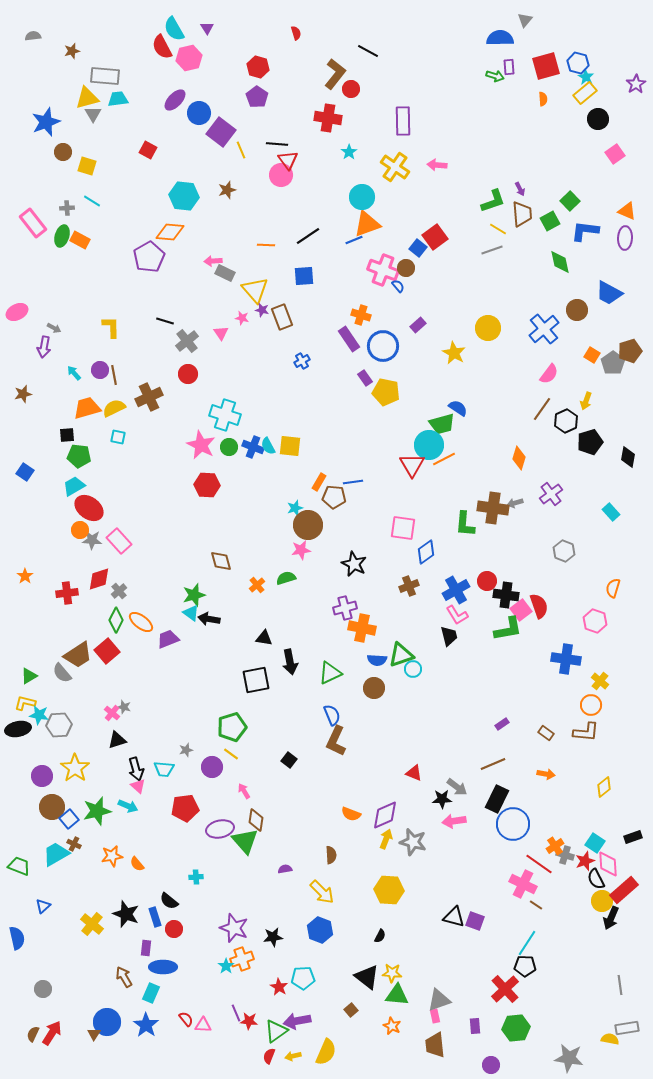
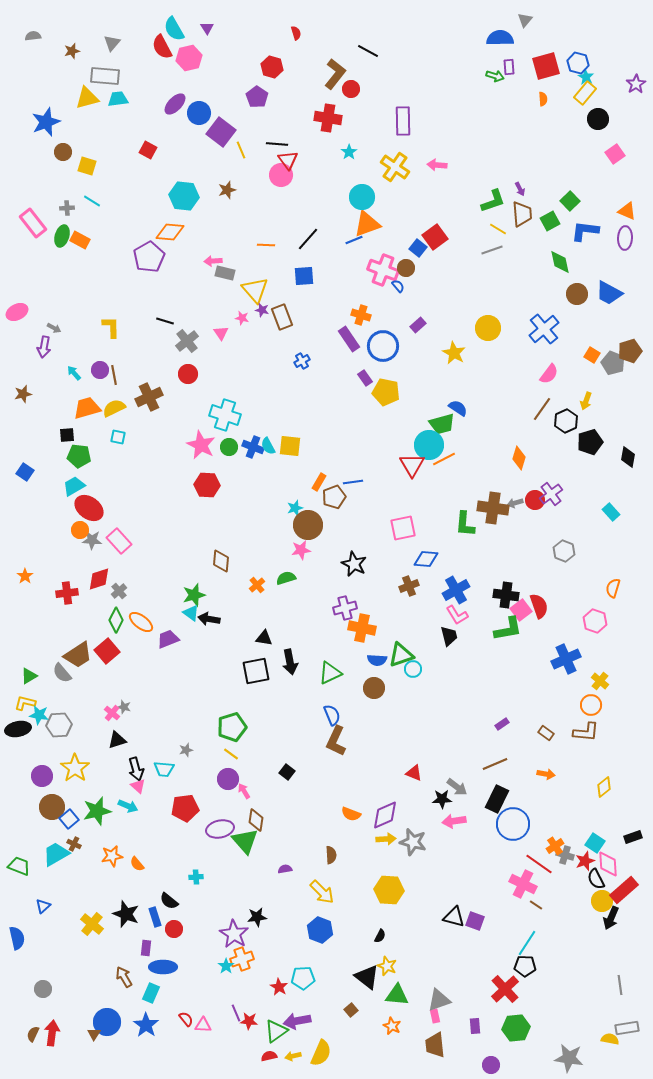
red hexagon at (258, 67): moved 14 px right
yellow rectangle at (585, 93): rotated 10 degrees counterclockwise
purple ellipse at (175, 100): moved 4 px down
gray triangle at (93, 114): moved 19 px right, 71 px up; rotated 12 degrees clockwise
black line at (308, 236): moved 3 px down; rotated 15 degrees counterclockwise
gray rectangle at (225, 273): rotated 12 degrees counterclockwise
brown circle at (577, 310): moved 16 px up
gray pentagon at (613, 363): rotated 15 degrees counterclockwise
brown pentagon at (334, 497): rotated 25 degrees counterclockwise
pink square at (403, 528): rotated 20 degrees counterclockwise
blue diamond at (426, 552): moved 7 px down; rotated 40 degrees clockwise
brown diamond at (221, 561): rotated 20 degrees clockwise
red circle at (487, 581): moved 48 px right, 81 px up
blue cross at (566, 659): rotated 32 degrees counterclockwise
black square at (256, 680): moved 9 px up
black square at (289, 760): moved 2 px left, 12 px down
brown line at (493, 764): moved 2 px right
purple circle at (212, 767): moved 16 px right, 12 px down
yellow arrow at (386, 839): rotated 66 degrees clockwise
purple star at (234, 928): moved 6 px down; rotated 12 degrees clockwise
black star at (273, 937): moved 16 px left, 20 px up
yellow star at (392, 973): moved 5 px left, 7 px up; rotated 18 degrees clockwise
red arrow at (52, 1033): rotated 25 degrees counterclockwise
yellow semicircle at (326, 1052): moved 5 px left, 1 px down
red semicircle at (269, 1056): rotated 56 degrees clockwise
